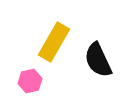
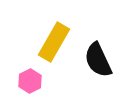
pink hexagon: rotated 15 degrees counterclockwise
